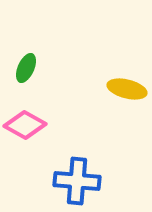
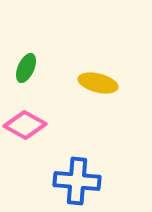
yellow ellipse: moved 29 px left, 6 px up
